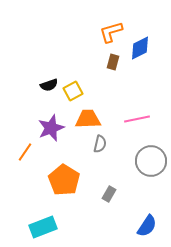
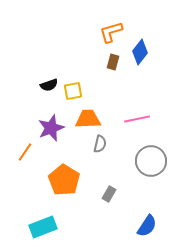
blue diamond: moved 4 px down; rotated 25 degrees counterclockwise
yellow square: rotated 18 degrees clockwise
